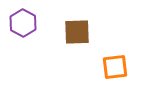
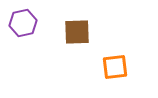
purple hexagon: rotated 20 degrees clockwise
